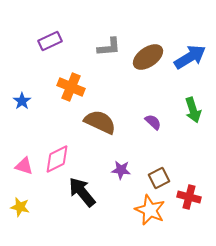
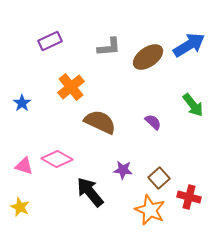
blue arrow: moved 1 px left, 12 px up
orange cross: rotated 28 degrees clockwise
blue star: moved 2 px down
green arrow: moved 5 px up; rotated 20 degrees counterclockwise
pink diamond: rotated 56 degrees clockwise
purple star: moved 2 px right
brown square: rotated 15 degrees counterclockwise
black arrow: moved 8 px right
yellow star: rotated 12 degrees clockwise
